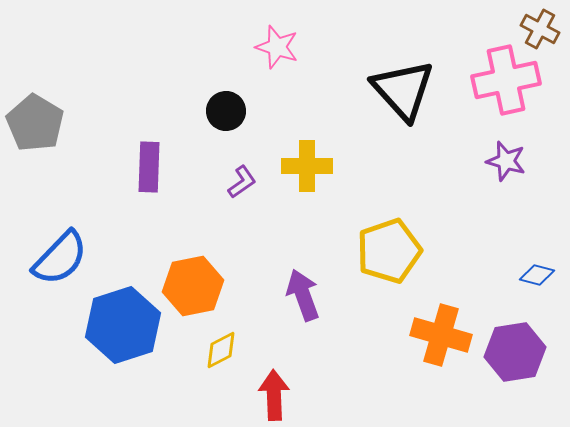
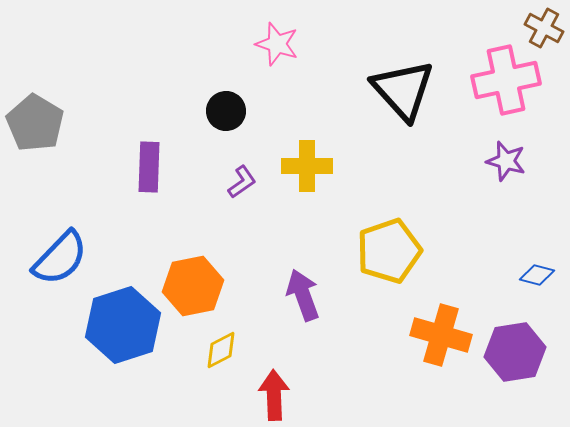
brown cross: moved 4 px right, 1 px up
pink star: moved 3 px up
